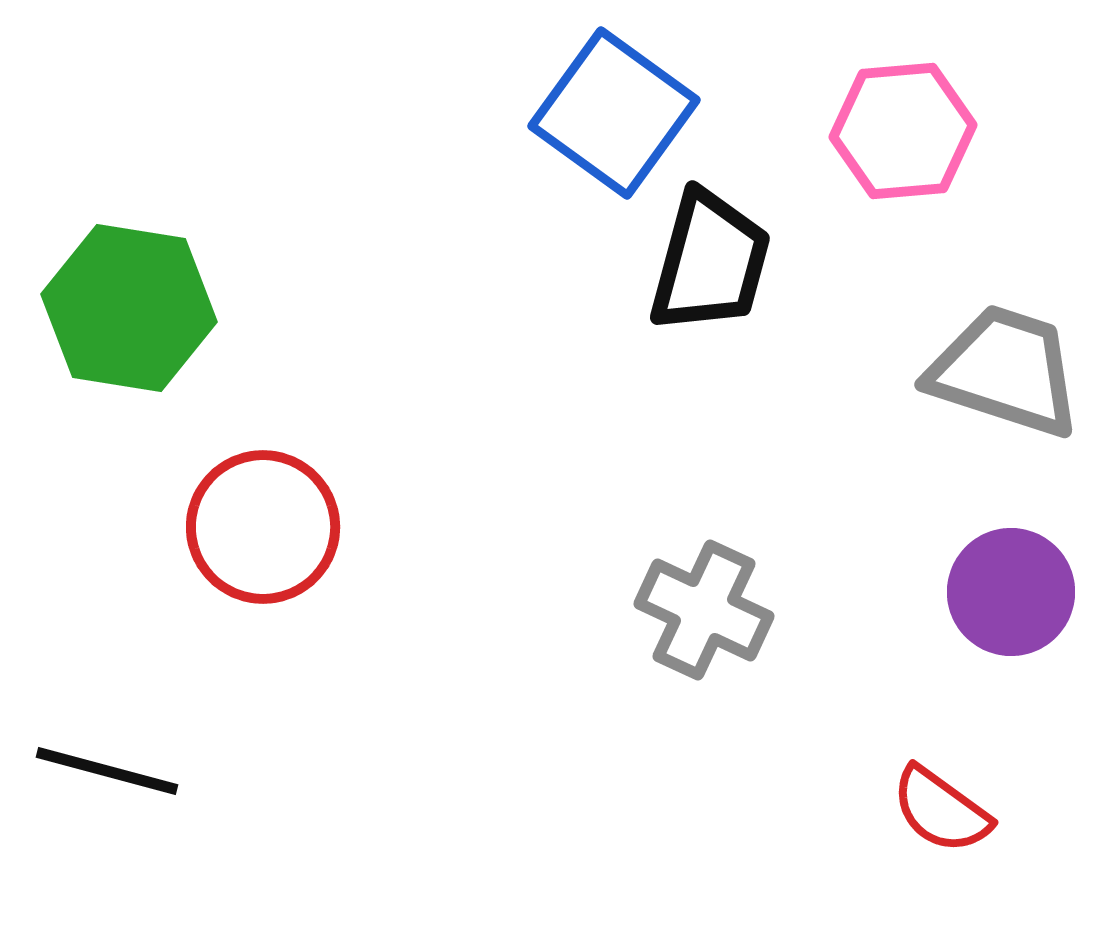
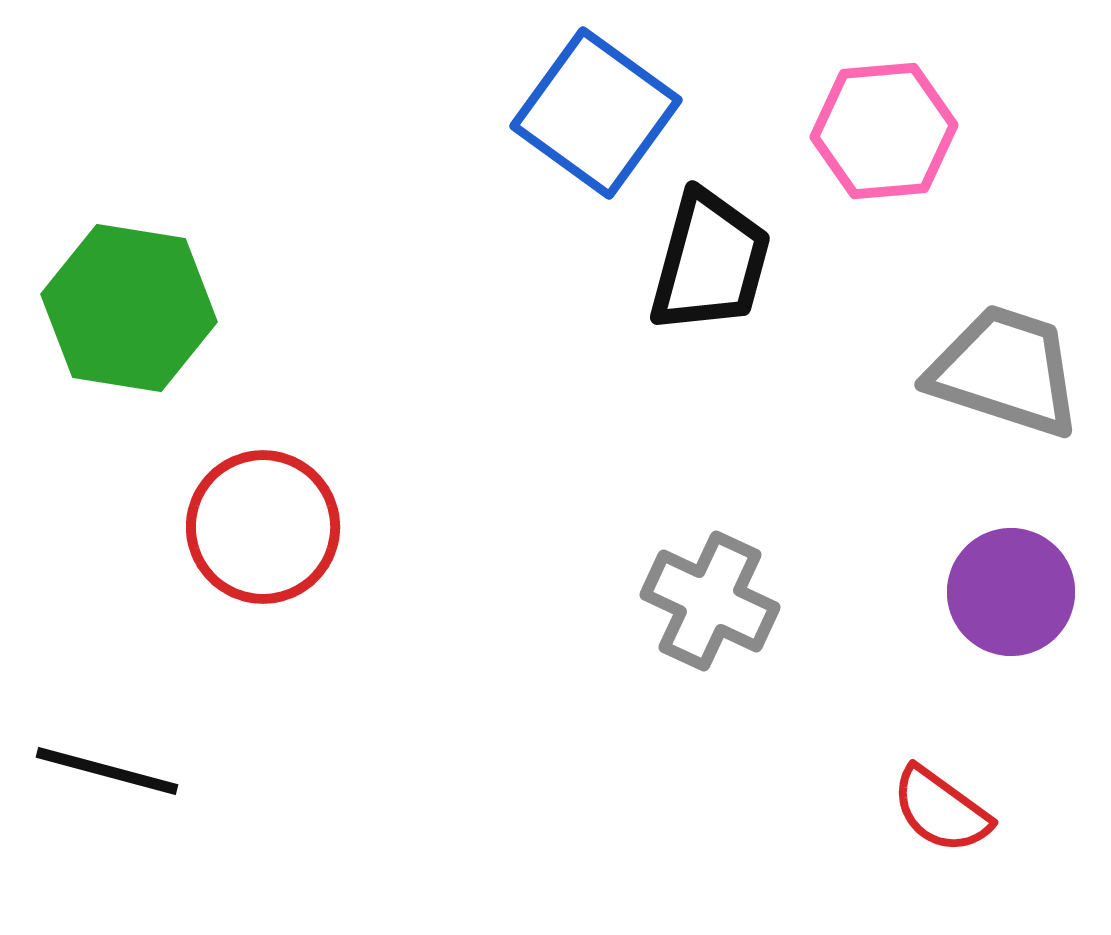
blue square: moved 18 px left
pink hexagon: moved 19 px left
gray cross: moved 6 px right, 9 px up
